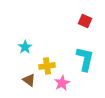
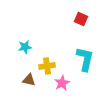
red square: moved 4 px left, 2 px up
cyan star: rotated 24 degrees clockwise
brown triangle: rotated 24 degrees counterclockwise
